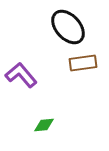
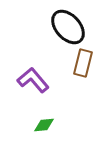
brown rectangle: rotated 68 degrees counterclockwise
purple L-shape: moved 12 px right, 5 px down
